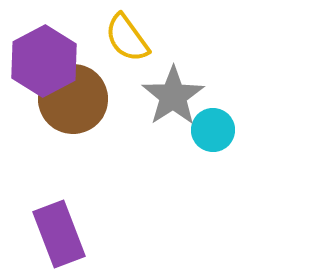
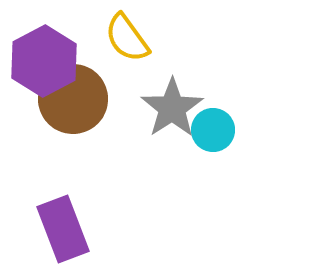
gray star: moved 1 px left, 12 px down
purple rectangle: moved 4 px right, 5 px up
